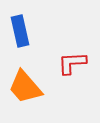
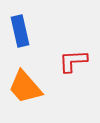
red L-shape: moved 1 px right, 2 px up
